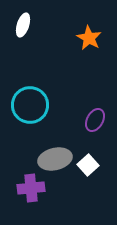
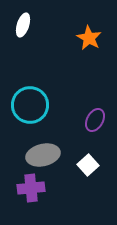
gray ellipse: moved 12 px left, 4 px up
